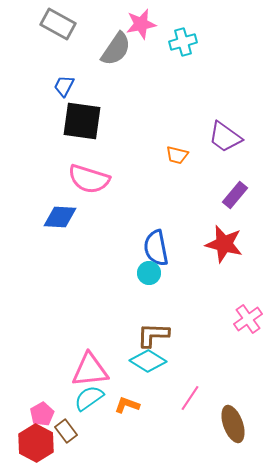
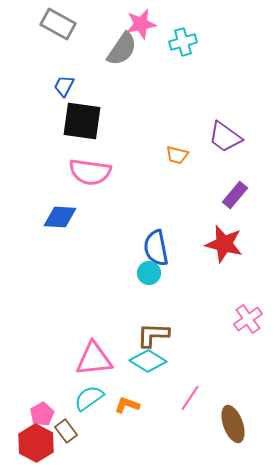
gray semicircle: moved 6 px right
pink semicircle: moved 1 px right, 7 px up; rotated 9 degrees counterclockwise
pink triangle: moved 4 px right, 11 px up
